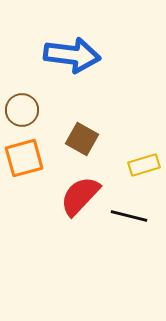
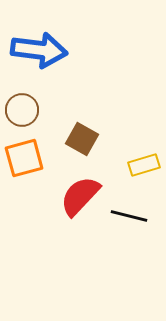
blue arrow: moved 33 px left, 5 px up
